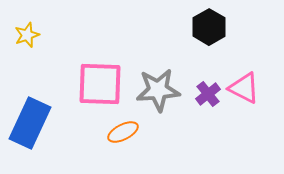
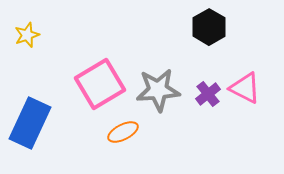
pink square: rotated 33 degrees counterclockwise
pink triangle: moved 1 px right
